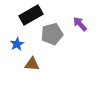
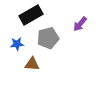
purple arrow: rotated 98 degrees counterclockwise
gray pentagon: moved 4 px left, 4 px down
blue star: rotated 24 degrees clockwise
